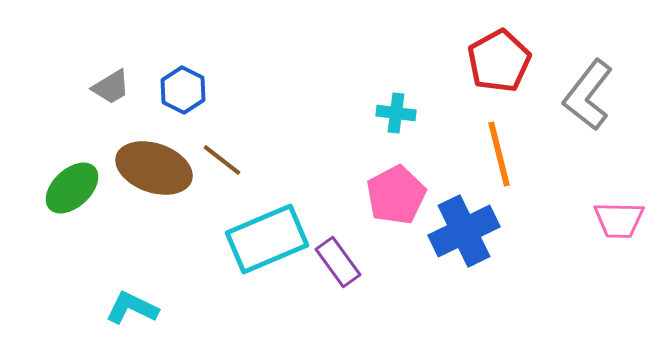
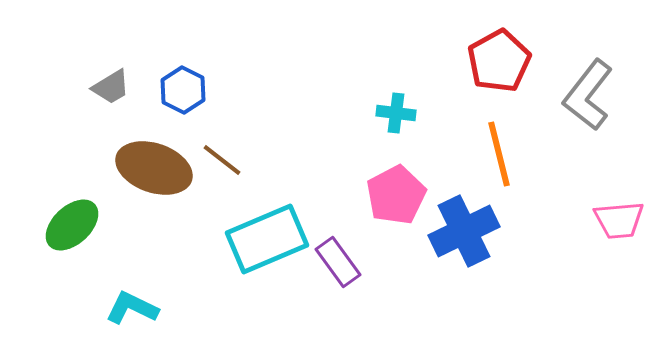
green ellipse: moved 37 px down
pink trapezoid: rotated 6 degrees counterclockwise
